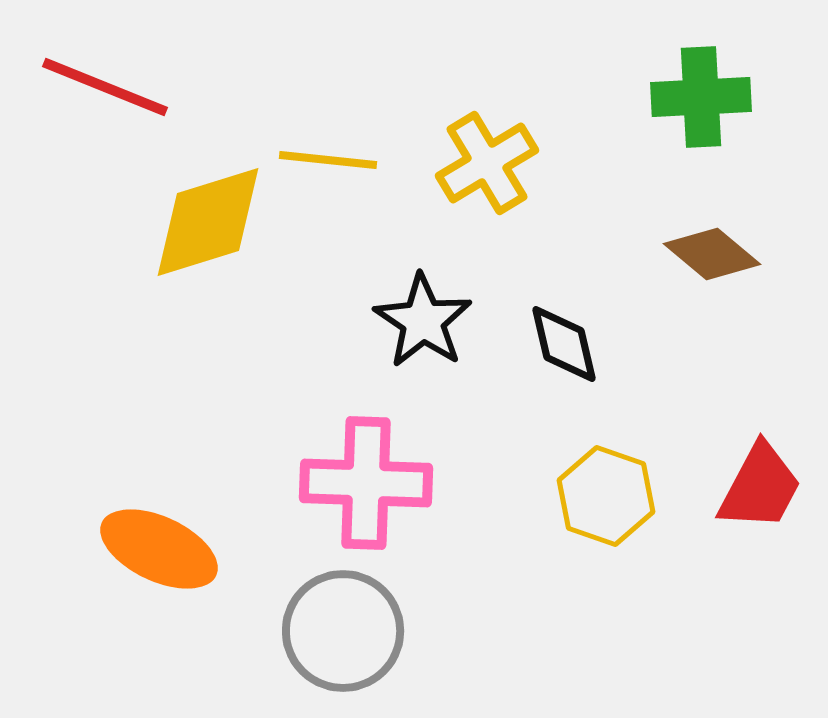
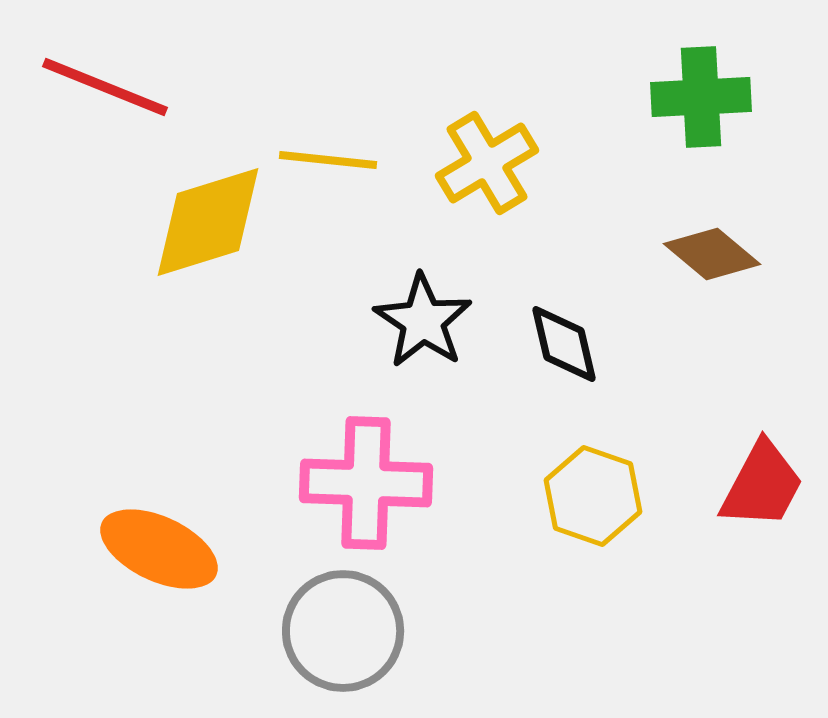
red trapezoid: moved 2 px right, 2 px up
yellow hexagon: moved 13 px left
